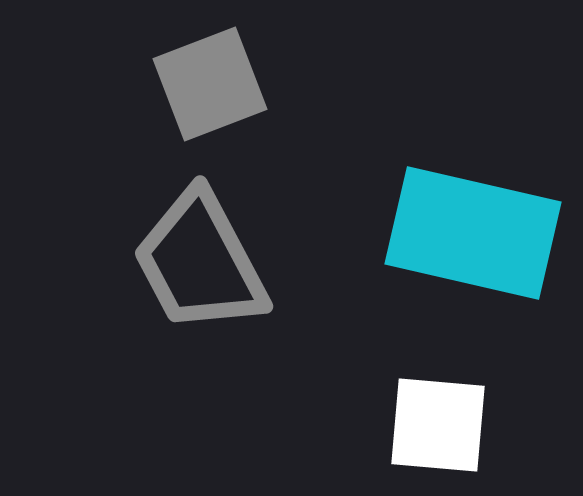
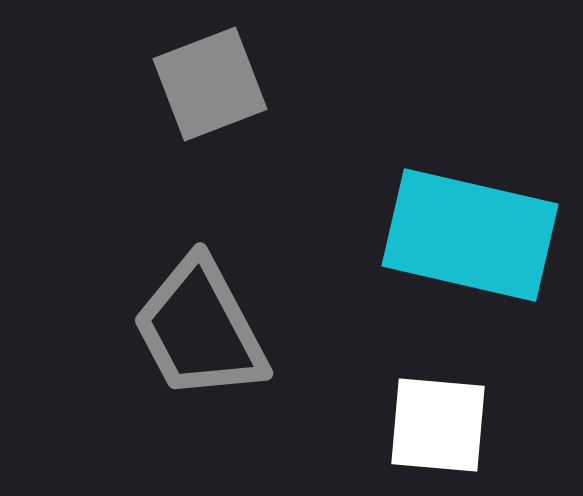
cyan rectangle: moved 3 px left, 2 px down
gray trapezoid: moved 67 px down
